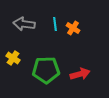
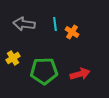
orange cross: moved 1 px left, 4 px down
yellow cross: rotated 24 degrees clockwise
green pentagon: moved 2 px left, 1 px down
